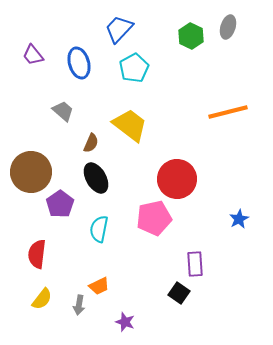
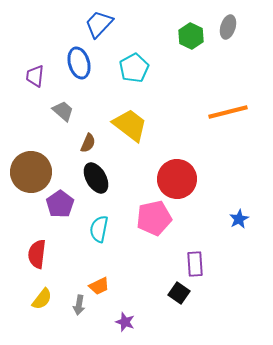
blue trapezoid: moved 20 px left, 5 px up
purple trapezoid: moved 2 px right, 21 px down; rotated 45 degrees clockwise
brown semicircle: moved 3 px left
